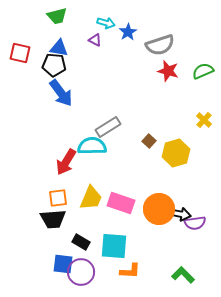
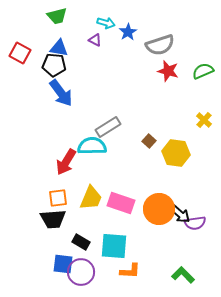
red square: rotated 15 degrees clockwise
yellow hexagon: rotated 24 degrees clockwise
black arrow: rotated 30 degrees clockwise
